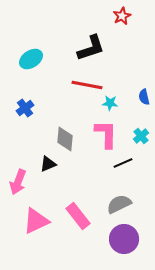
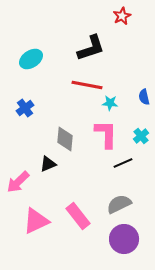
pink arrow: rotated 25 degrees clockwise
